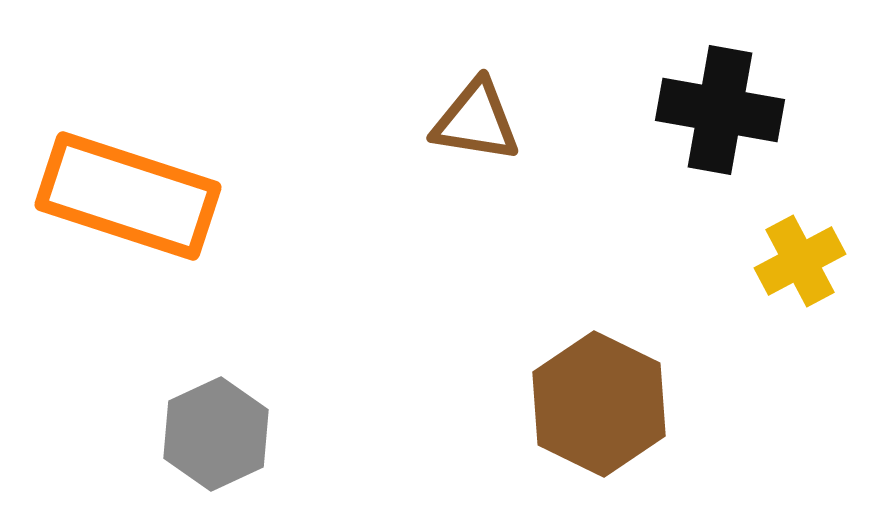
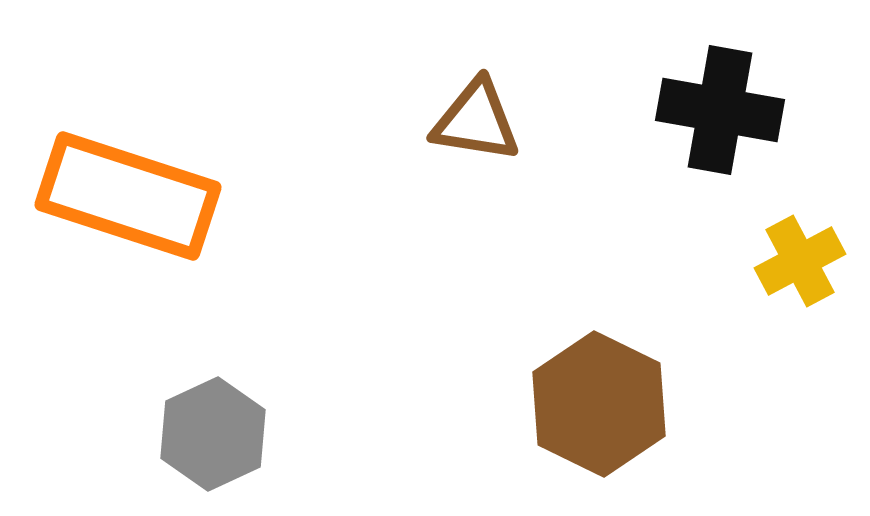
gray hexagon: moved 3 px left
